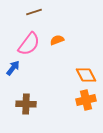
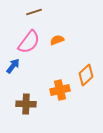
pink semicircle: moved 2 px up
blue arrow: moved 2 px up
orange diamond: rotated 75 degrees clockwise
orange cross: moved 26 px left, 10 px up
